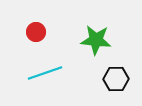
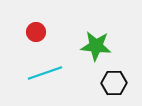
green star: moved 6 px down
black hexagon: moved 2 px left, 4 px down
